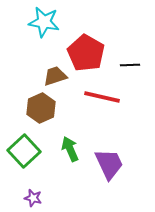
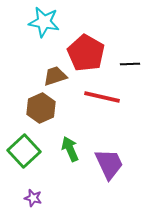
black line: moved 1 px up
